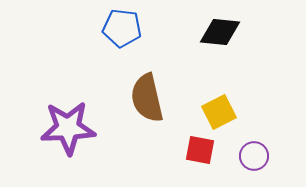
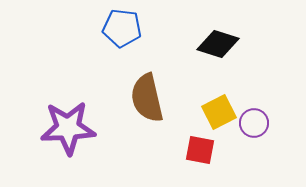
black diamond: moved 2 px left, 12 px down; rotated 12 degrees clockwise
purple circle: moved 33 px up
